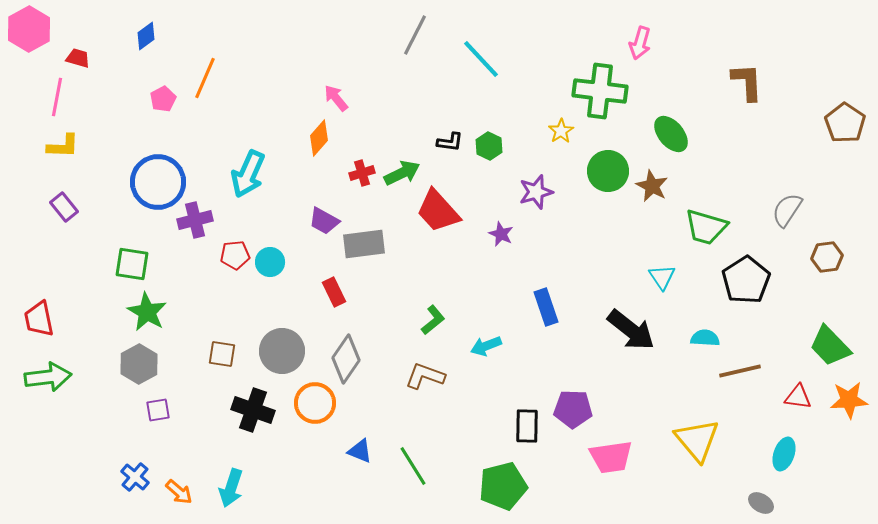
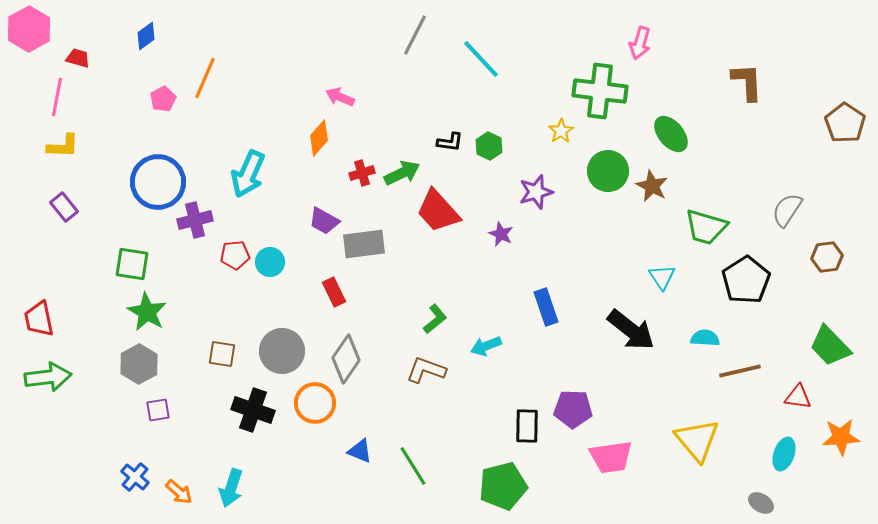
pink arrow at (336, 98): moved 4 px right, 1 px up; rotated 28 degrees counterclockwise
green L-shape at (433, 320): moved 2 px right, 1 px up
brown L-shape at (425, 376): moved 1 px right, 6 px up
orange star at (849, 400): moved 8 px left, 37 px down
